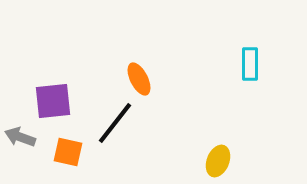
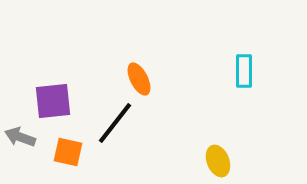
cyan rectangle: moved 6 px left, 7 px down
yellow ellipse: rotated 44 degrees counterclockwise
